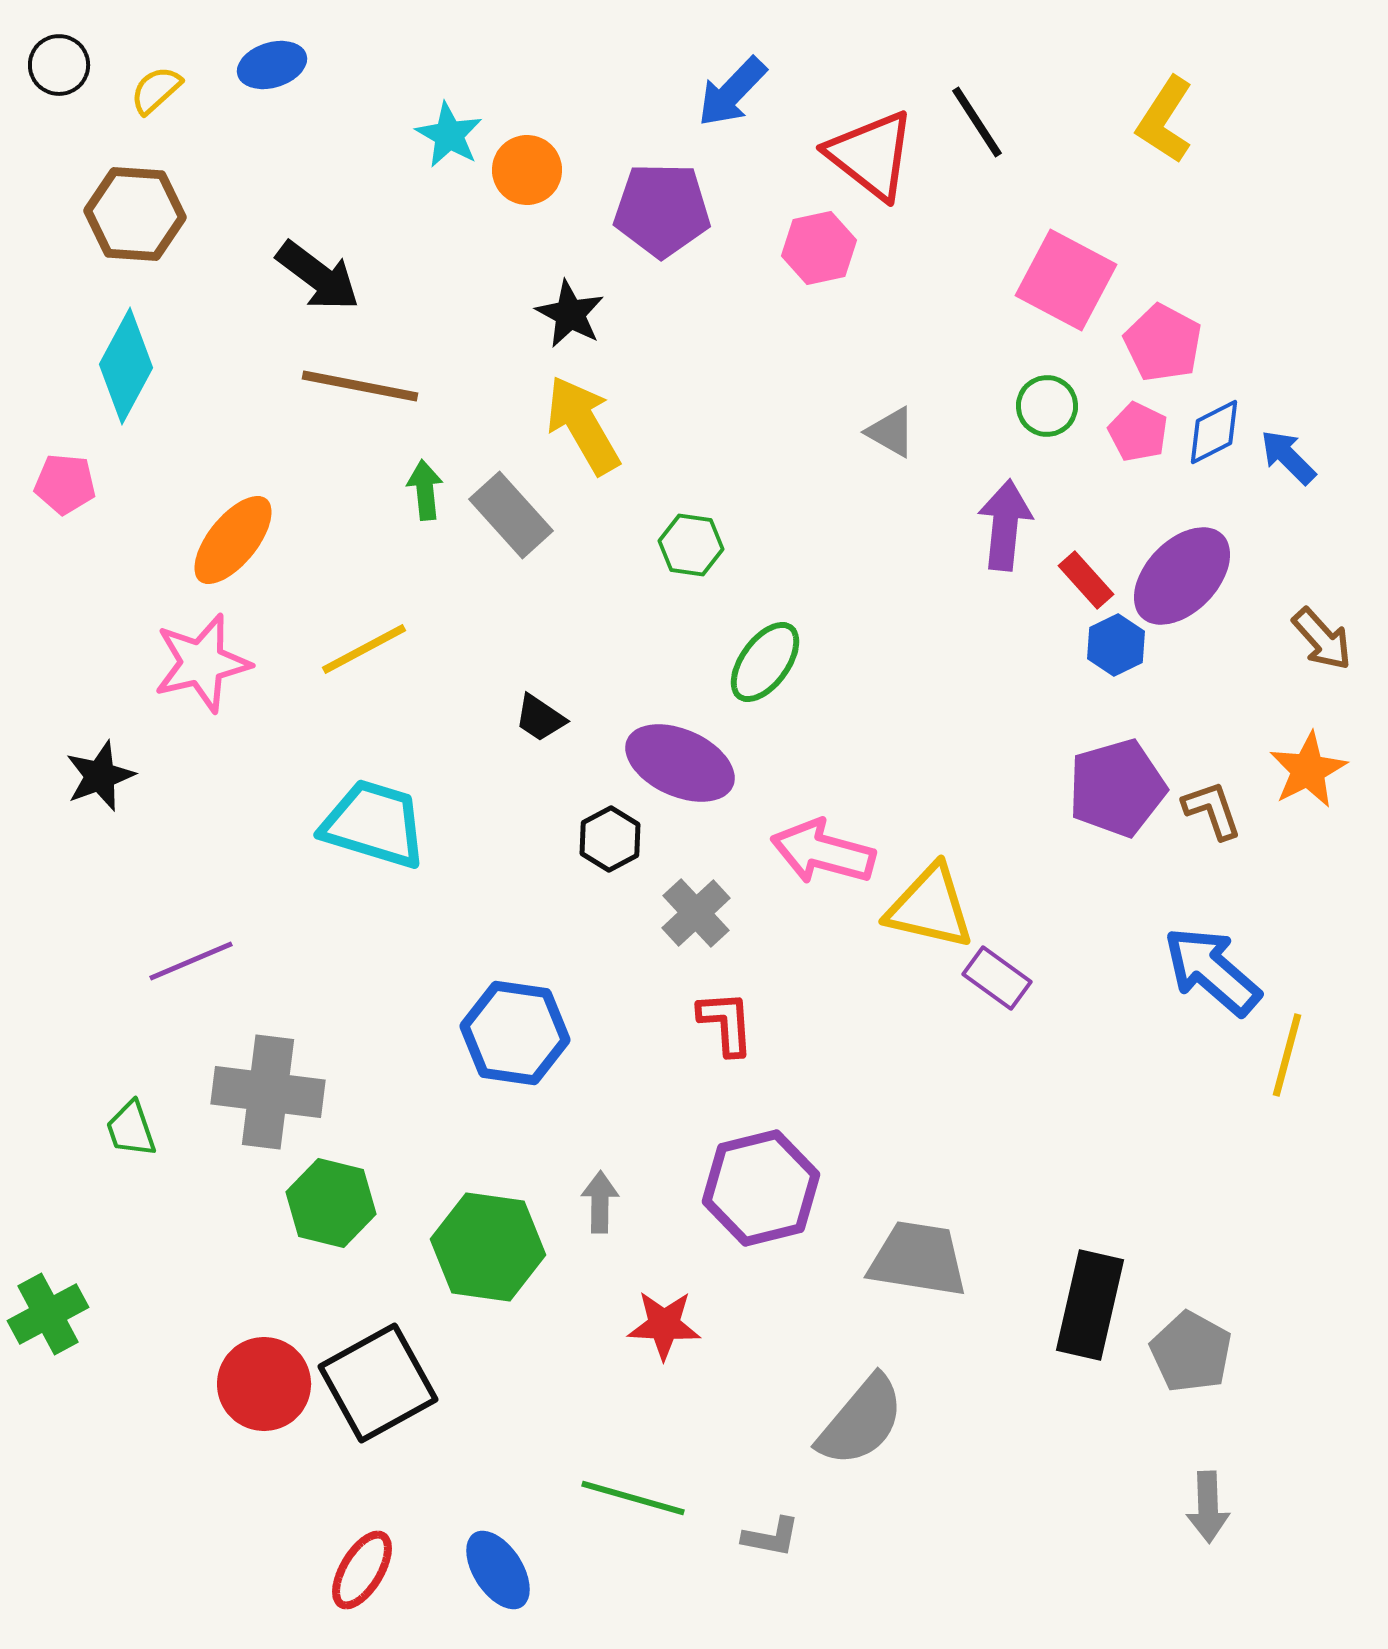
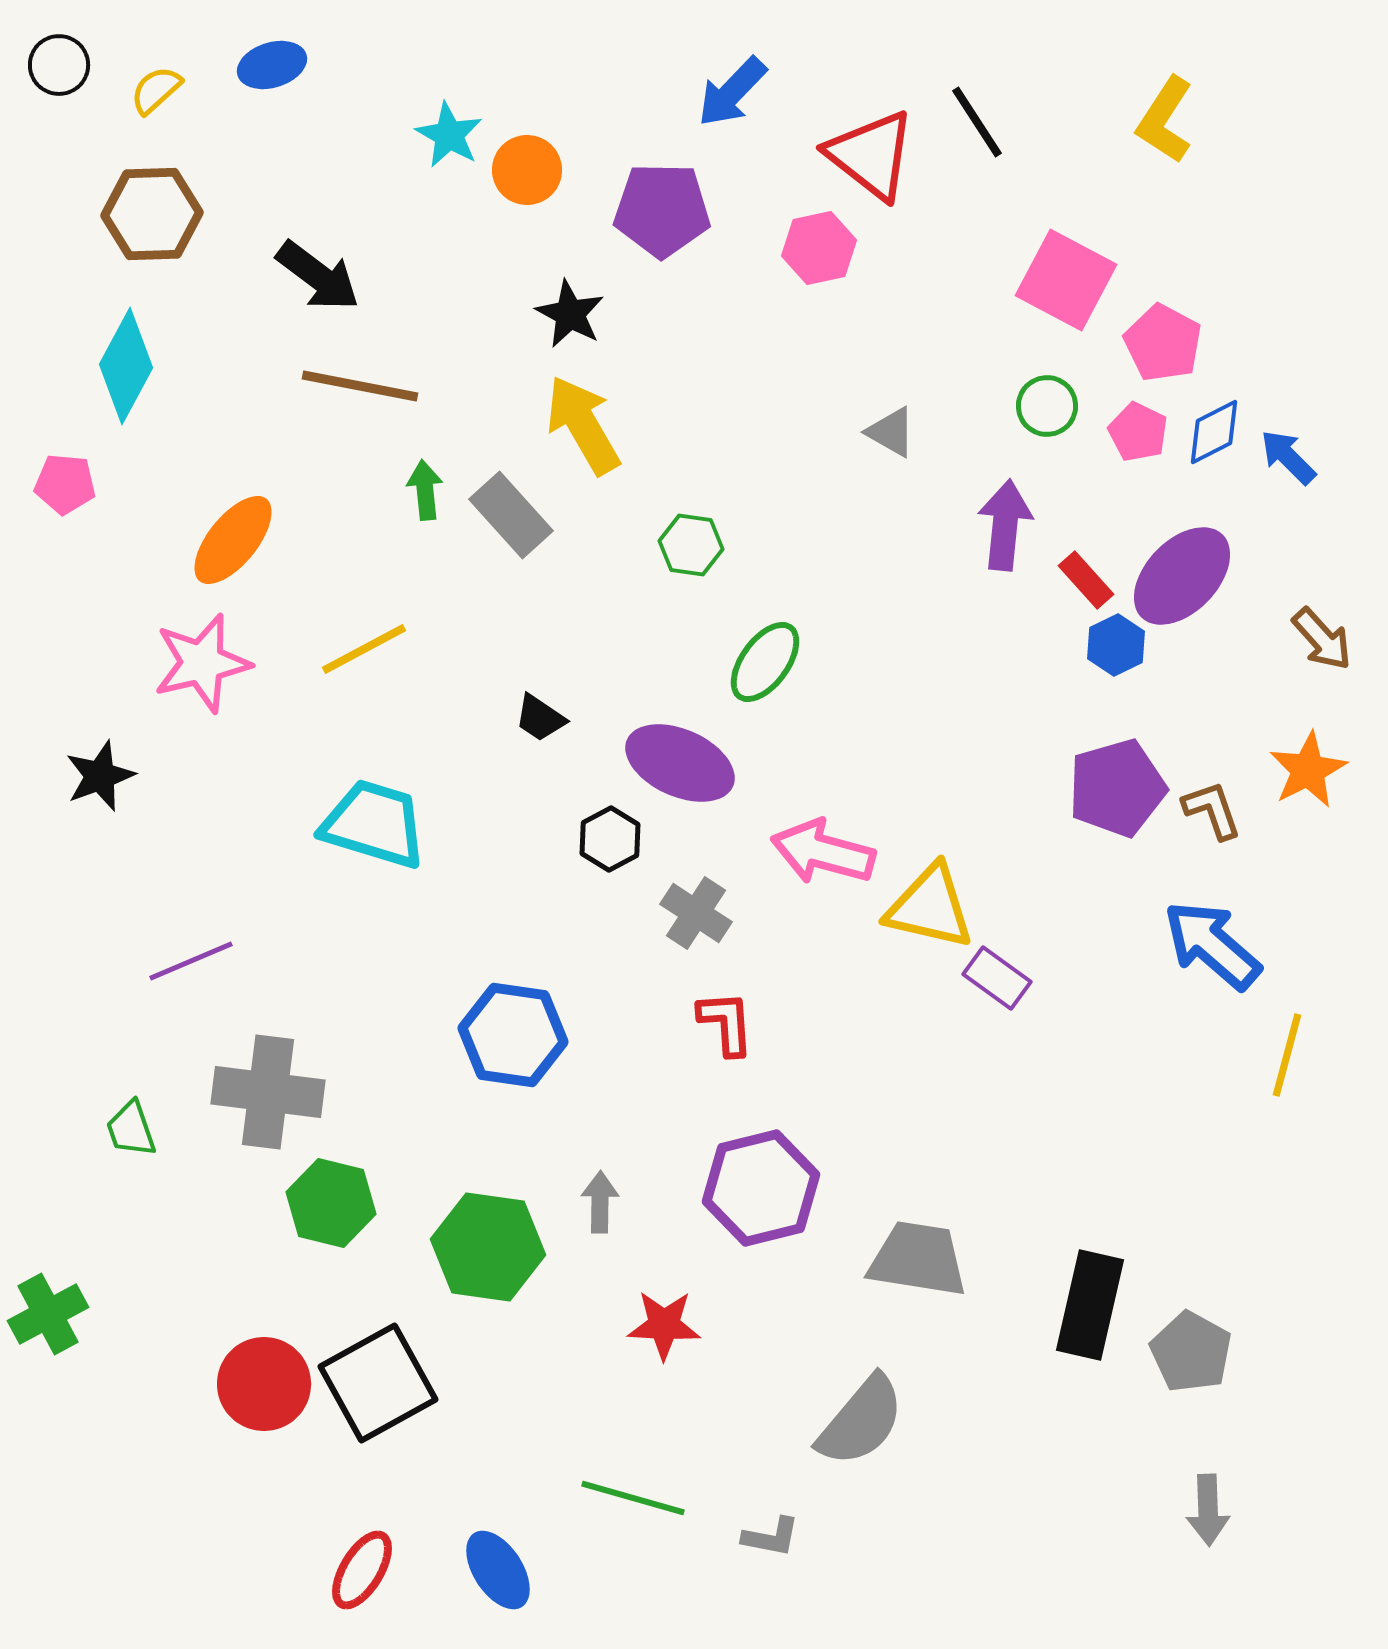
brown hexagon at (135, 214): moved 17 px right; rotated 6 degrees counterclockwise
gray cross at (696, 913): rotated 14 degrees counterclockwise
blue arrow at (1212, 971): moved 26 px up
blue hexagon at (515, 1033): moved 2 px left, 2 px down
gray arrow at (1208, 1507): moved 3 px down
